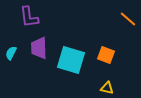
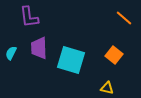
orange line: moved 4 px left, 1 px up
orange square: moved 8 px right; rotated 18 degrees clockwise
